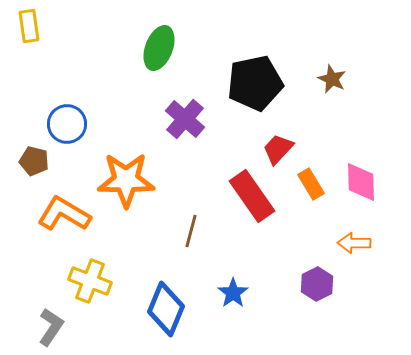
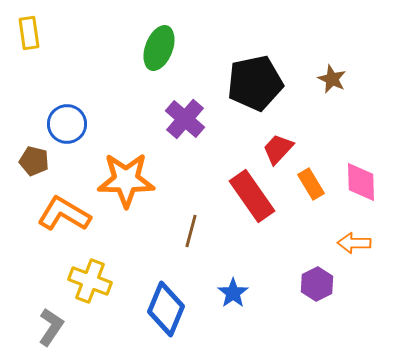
yellow rectangle: moved 7 px down
